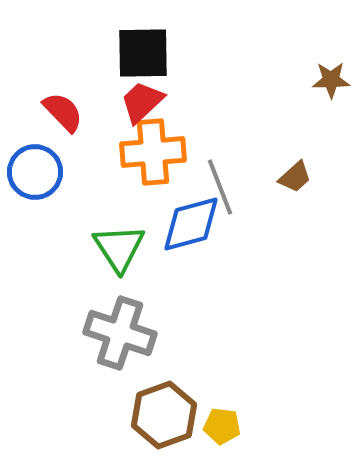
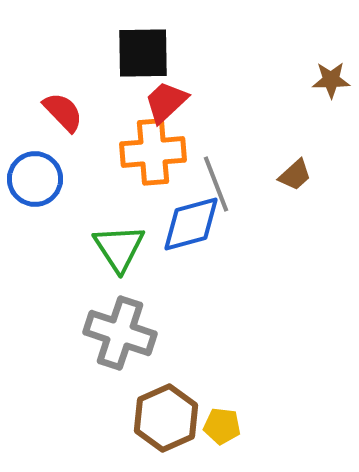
red trapezoid: moved 24 px right
blue circle: moved 7 px down
brown trapezoid: moved 2 px up
gray line: moved 4 px left, 3 px up
brown hexagon: moved 2 px right, 3 px down; rotated 4 degrees counterclockwise
